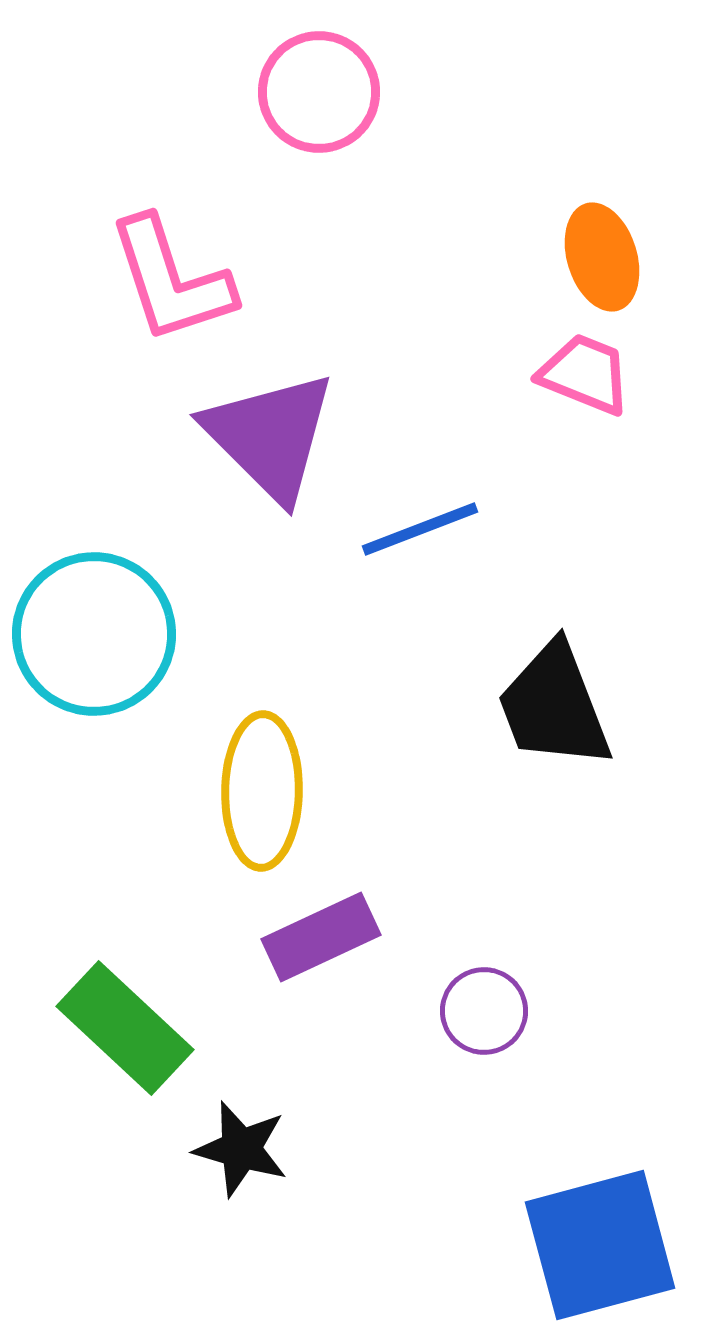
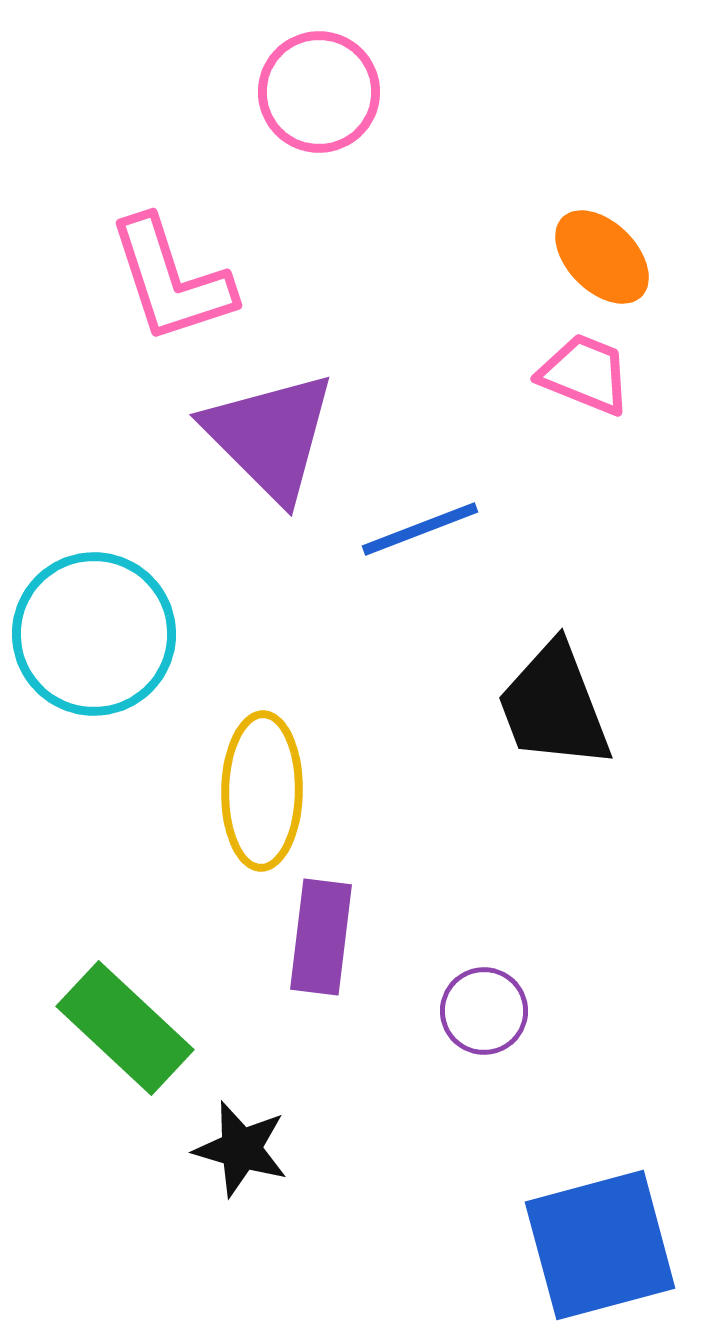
orange ellipse: rotated 28 degrees counterclockwise
purple rectangle: rotated 58 degrees counterclockwise
